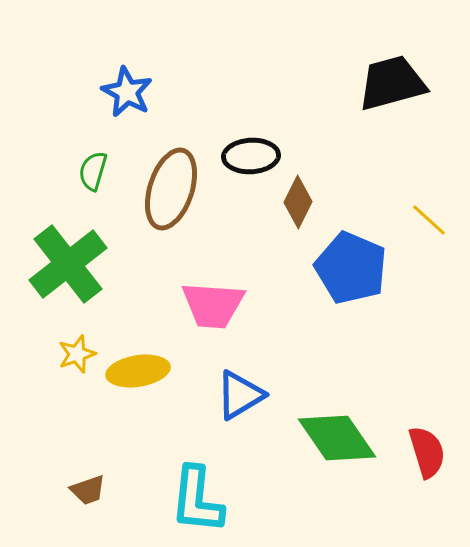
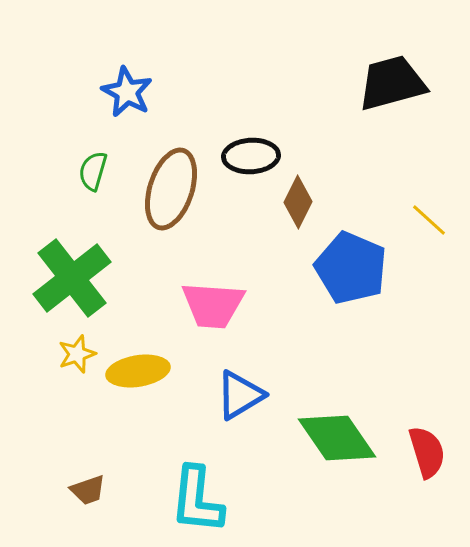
green cross: moved 4 px right, 14 px down
